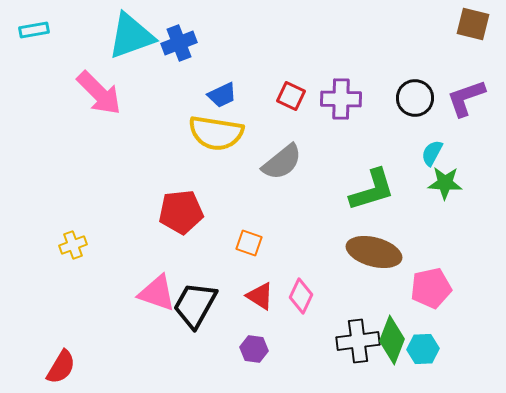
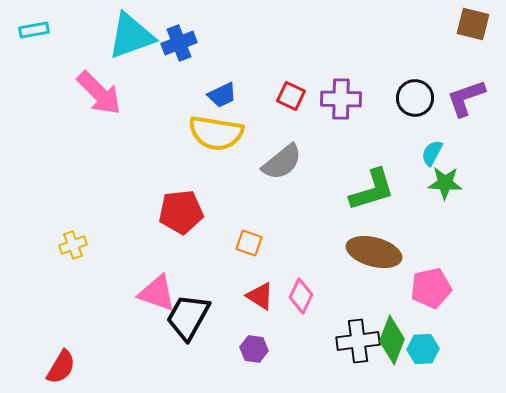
black trapezoid: moved 7 px left, 12 px down
